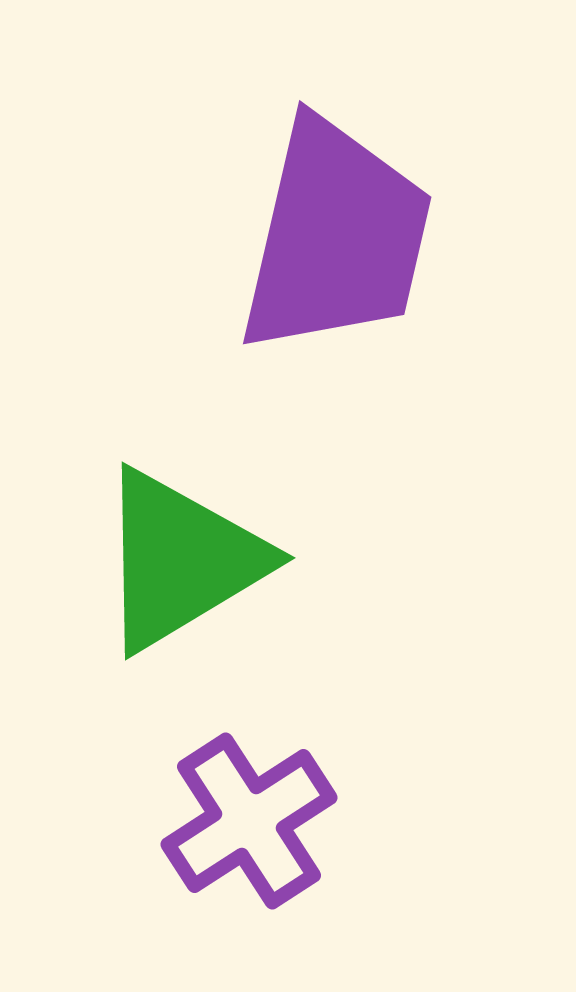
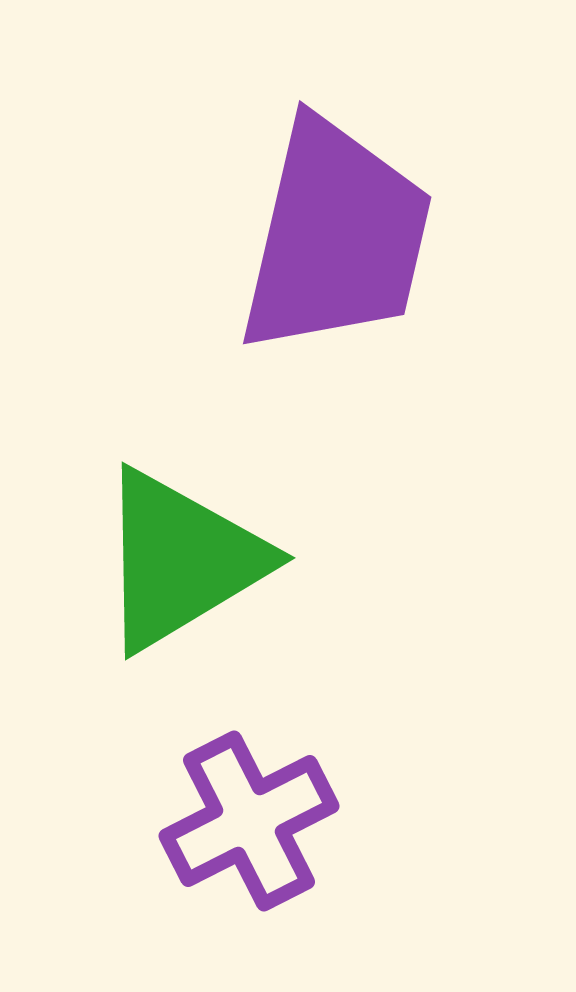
purple cross: rotated 6 degrees clockwise
